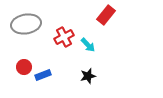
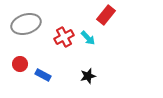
gray ellipse: rotated 8 degrees counterclockwise
cyan arrow: moved 7 px up
red circle: moved 4 px left, 3 px up
blue rectangle: rotated 49 degrees clockwise
